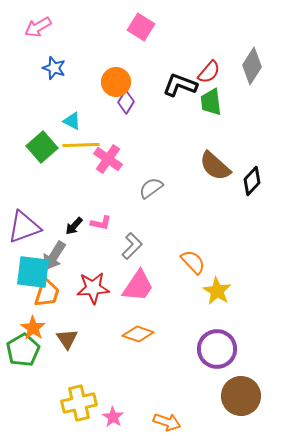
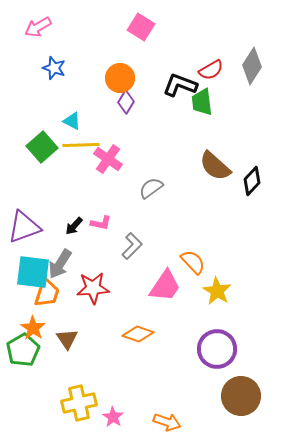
red semicircle: moved 2 px right, 2 px up; rotated 20 degrees clockwise
orange circle: moved 4 px right, 4 px up
green trapezoid: moved 9 px left
gray arrow: moved 6 px right, 8 px down
pink trapezoid: moved 27 px right
